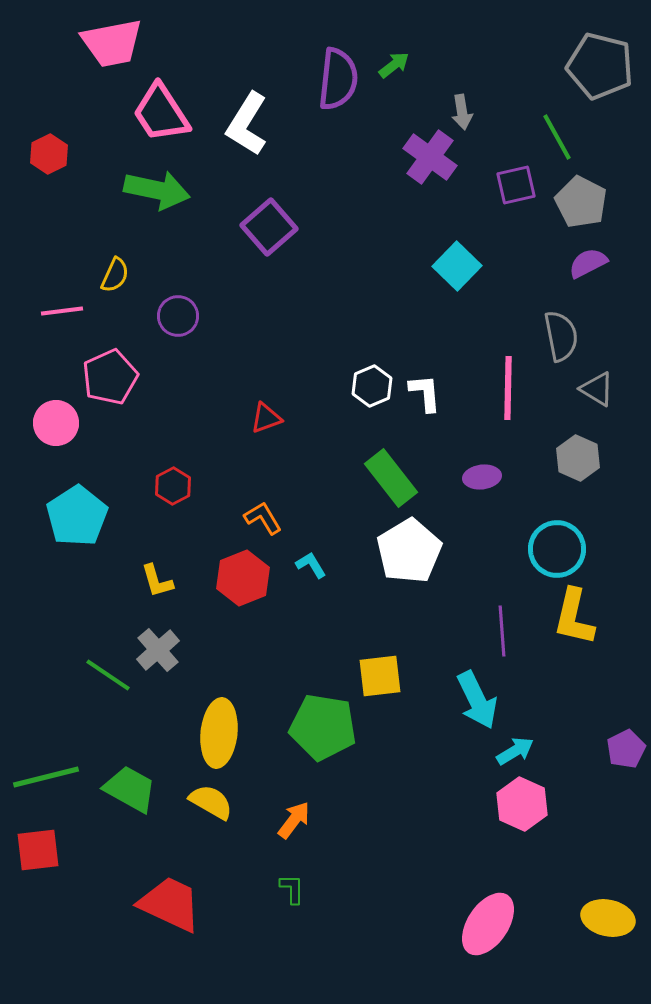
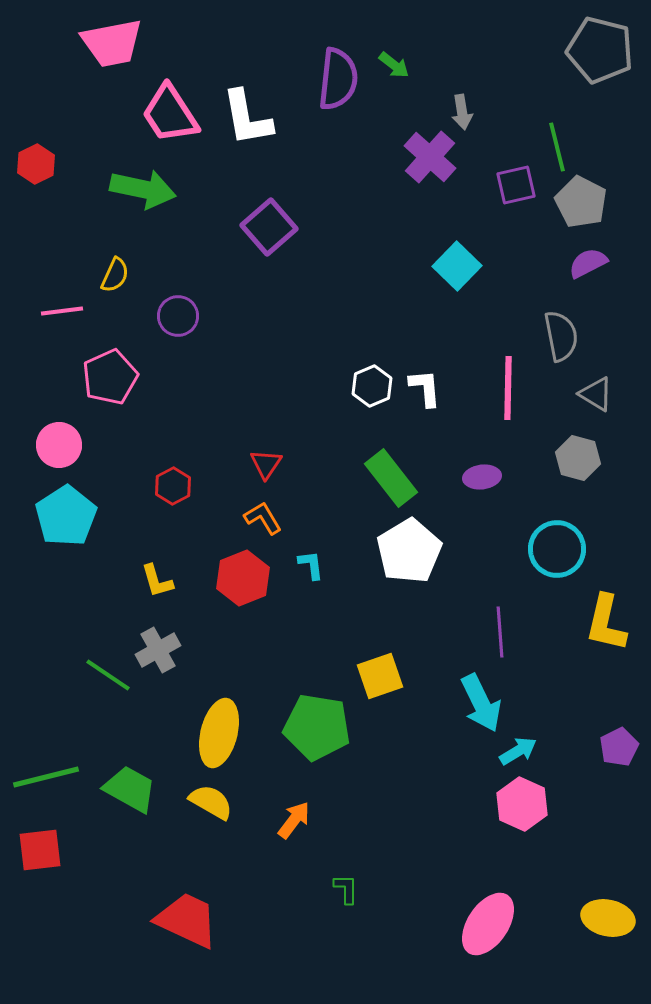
green arrow at (394, 65): rotated 76 degrees clockwise
gray pentagon at (600, 66): moved 16 px up
pink trapezoid at (161, 113): moved 9 px right, 1 px down
white L-shape at (247, 124): moved 6 px up; rotated 42 degrees counterclockwise
green line at (557, 137): moved 10 px down; rotated 15 degrees clockwise
red hexagon at (49, 154): moved 13 px left, 10 px down
purple cross at (430, 157): rotated 6 degrees clockwise
green arrow at (157, 190): moved 14 px left, 1 px up
gray triangle at (597, 389): moved 1 px left, 5 px down
white L-shape at (425, 393): moved 5 px up
red triangle at (266, 418): moved 46 px down; rotated 36 degrees counterclockwise
pink circle at (56, 423): moved 3 px right, 22 px down
gray hexagon at (578, 458): rotated 9 degrees counterclockwise
cyan pentagon at (77, 516): moved 11 px left
cyan L-shape at (311, 565): rotated 24 degrees clockwise
yellow L-shape at (574, 617): moved 32 px right, 6 px down
purple line at (502, 631): moved 2 px left, 1 px down
gray cross at (158, 650): rotated 12 degrees clockwise
yellow square at (380, 676): rotated 12 degrees counterclockwise
cyan arrow at (477, 700): moved 4 px right, 3 px down
green pentagon at (323, 727): moved 6 px left
yellow ellipse at (219, 733): rotated 8 degrees clockwise
purple pentagon at (626, 749): moved 7 px left, 2 px up
cyan arrow at (515, 751): moved 3 px right
red square at (38, 850): moved 2 px right
green L-shape at (292, 889): moved 54 px right
red trapezoid at (170, 904): moved 17 px right, 16 px down
